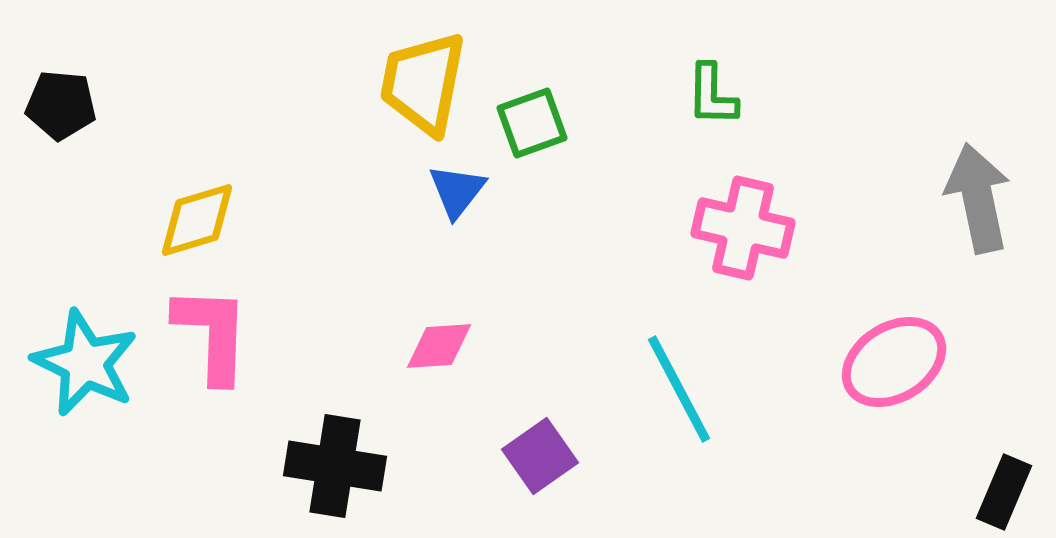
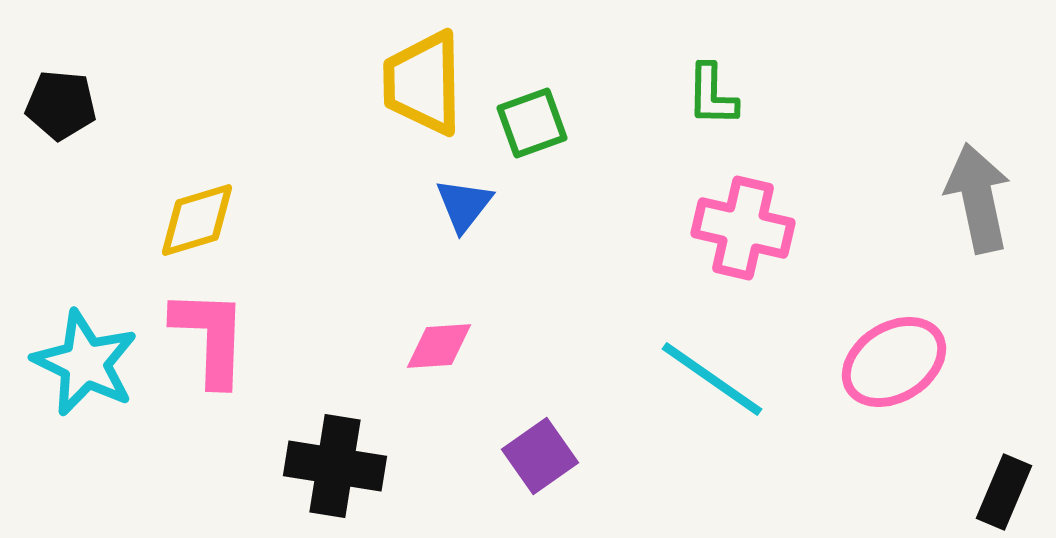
yellow trapezoid: rotated 12 degrees counterclockwise
blue triangle: moved 7 px right, 14 px down
pink L-shape: moved 2 px left, 3 px down
cyan line: moved 33 px right, 10 px up; rotated 27 degrees counterclockwise
